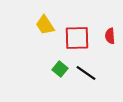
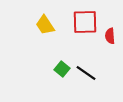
red square: moved 8 px right, 16 px up
green square: moved 2 px right
